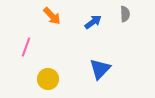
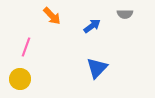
gray semicircle: rotated 91 degrees clockwise
blue arrow: moved 1 px left, 4 px down
blue triangle: moved 3 px left, 1 px up
yellow circle: moved 28 px left
